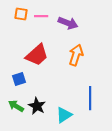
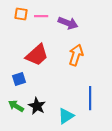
cyan triangle: moved 2 px right, 1 px down
